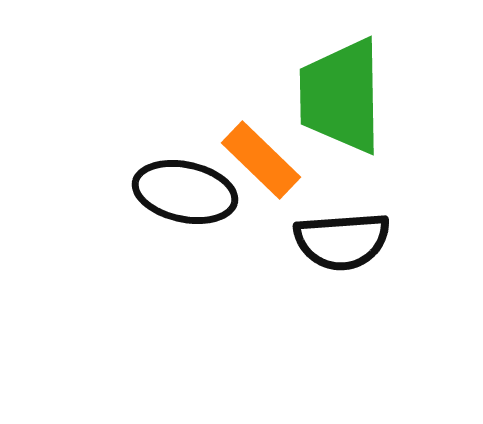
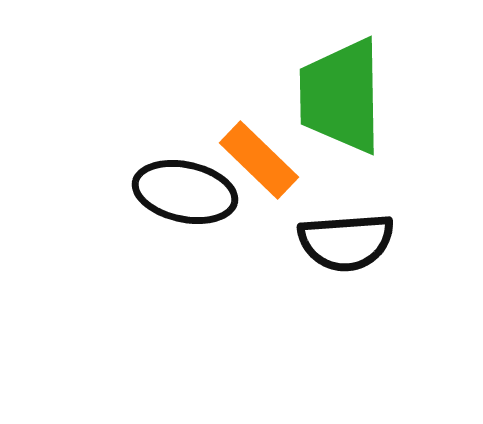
orange rectangle: moved 2 px left
black semicircle: moved 4 px right, 1 px down
